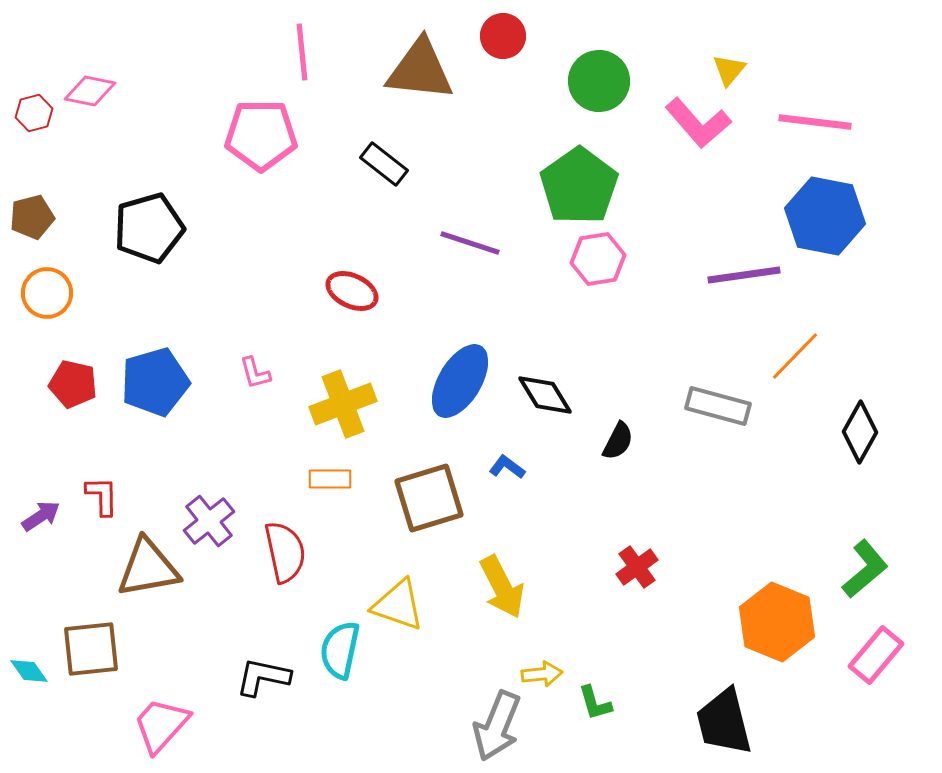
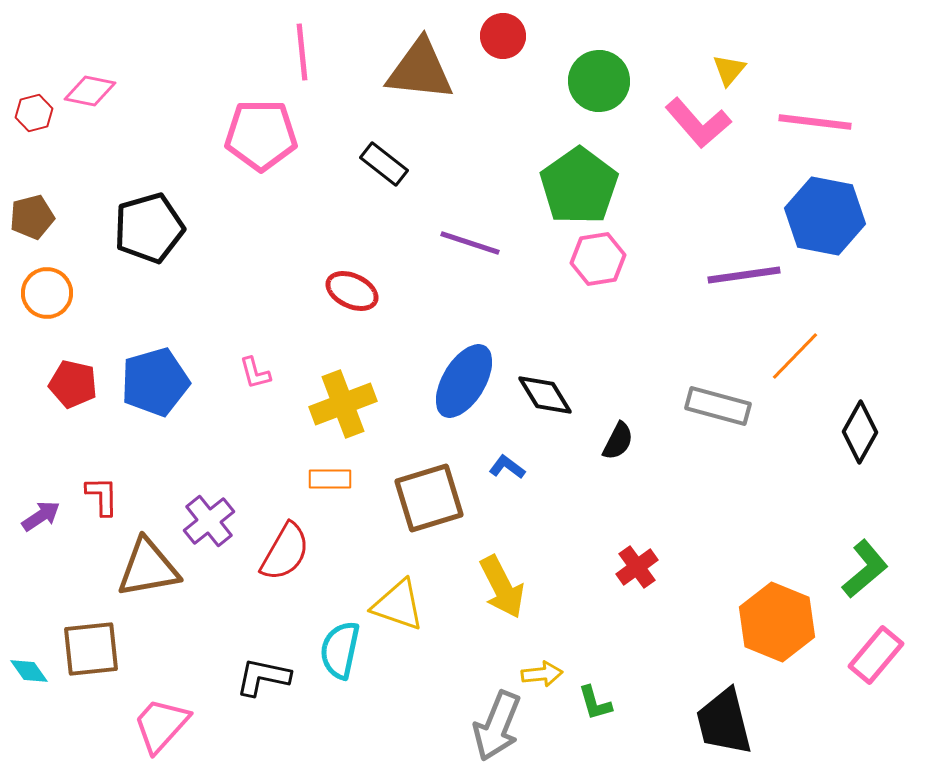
blue ellipse at (460, 381): moved 4 px right
red semicircle at (285, 552): rotated 42 degrees clockwise
